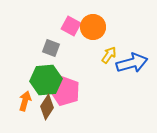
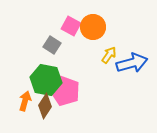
gray square: moved 1 px right, 3 px up; rotated 12 degrees clockwise
green hexagon: rotated 16 degrees clockwise
brown diamond: moved 2 px left, 1 px up
